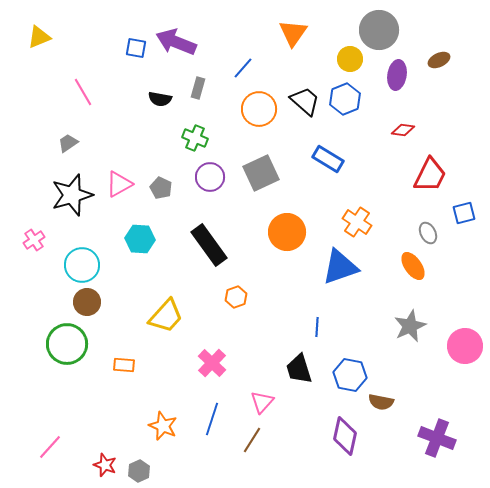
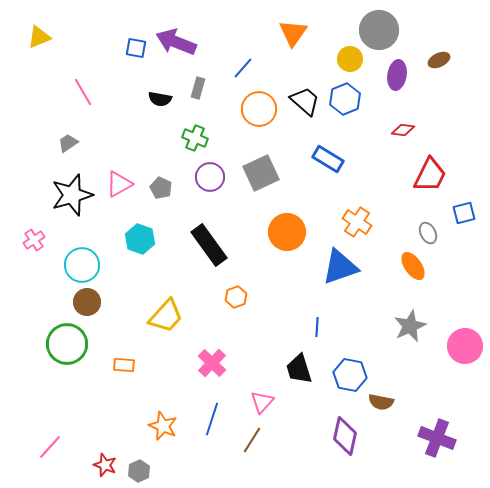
cyan hexagon at (140, 239): rotated 16 degrees clockwise
